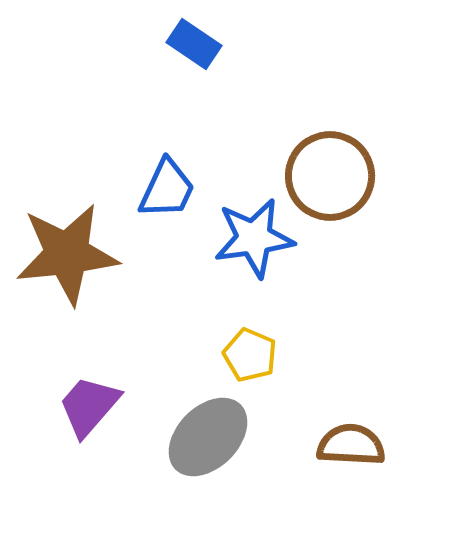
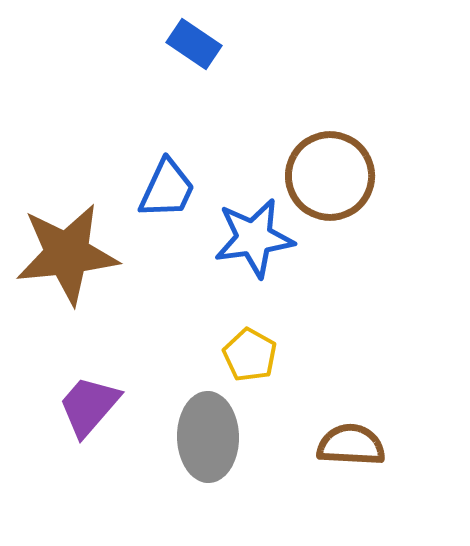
yellow pentagon: rotated 6 degrees clockwise
gray ellipse: rotated 46 degrees counterclockwise
